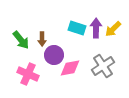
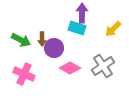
purple arrow: moved 14 px left, 15 px up
green arrow: rotated 24 degrees counterclockwise
purple circle: moved 7 px up
pink diamond: rotated 40 degrees clockwise
pink cross: moved 4 px left
